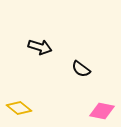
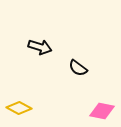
black semicircle: moved 3 px left, 1 px up
yellow diamond: rotated 10 degrees counterclockwise
